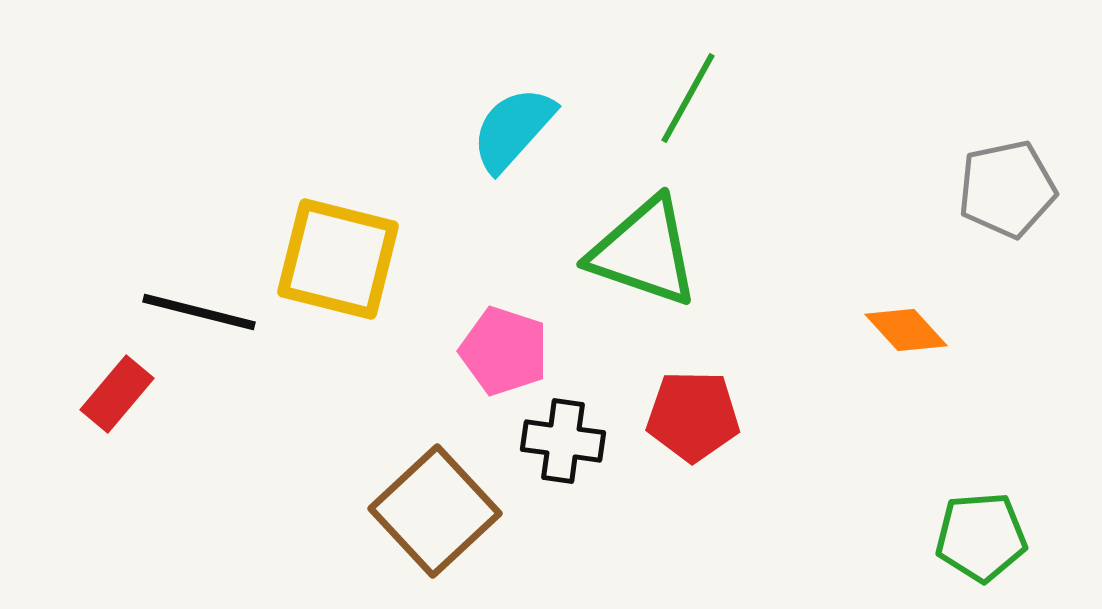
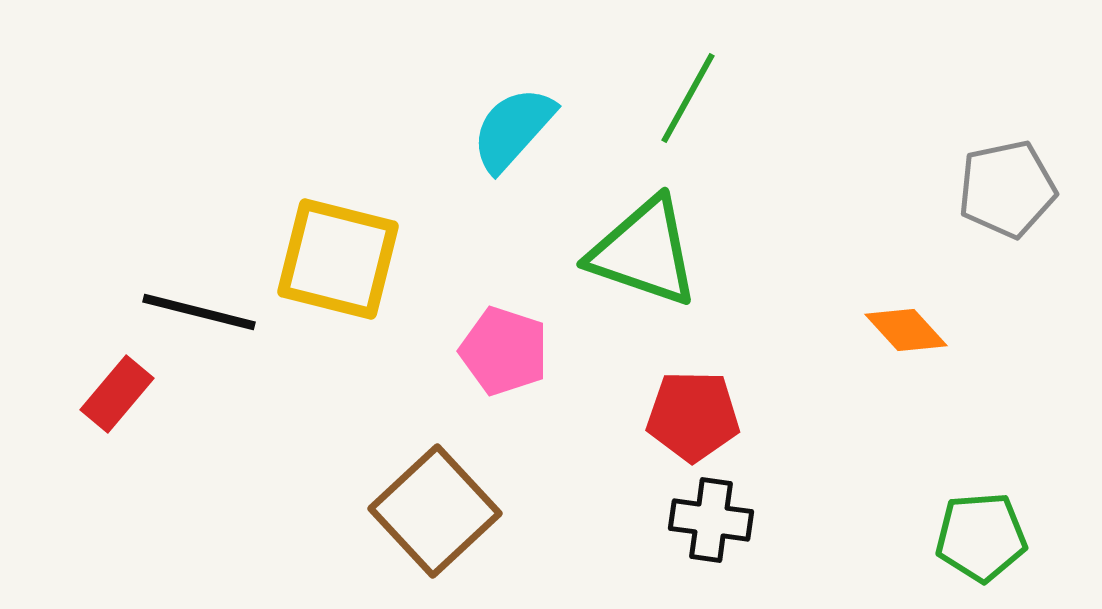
black cross: moved 148 px right, 79 px down
